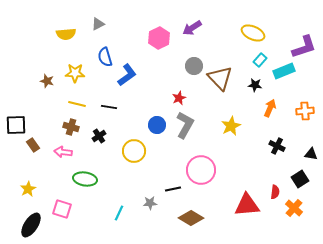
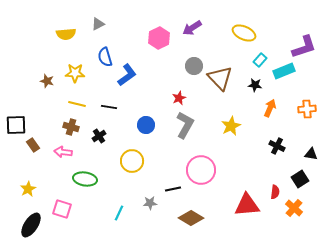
yellow ellipse at (253, 33): moved 9 px left
orange cross at (305, 111): moved 2 px right, 2 px up
blue circle at (157, 125): moved 11 px left
yellow circle at (134, 151): moved 2 px left, 10 px down
